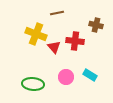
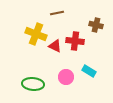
red triangle: moved 1 px right, 1 px up; rotated 24 degrees counterclockwise
cyan rectangle: moved 1 px left, 4 px up
